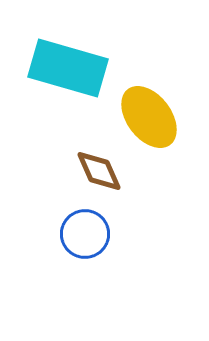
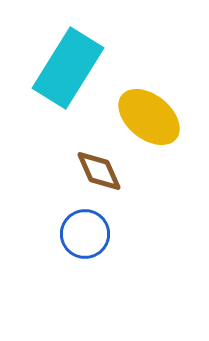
cyan rectangle: rotated 74 degrees counterclockwise
yellow ellipse: rotated 14 degrees counterclockwise
